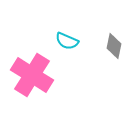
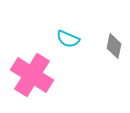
cyan semicircle: moved 1 px right, 2 px up
